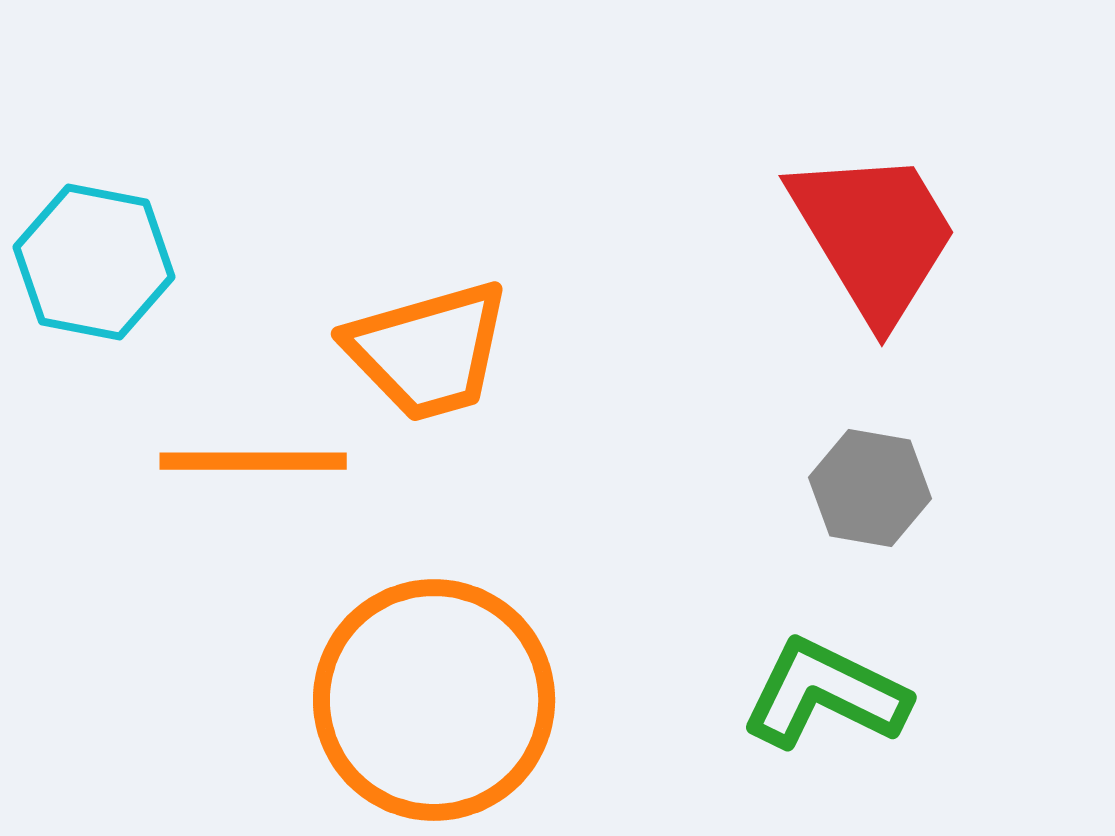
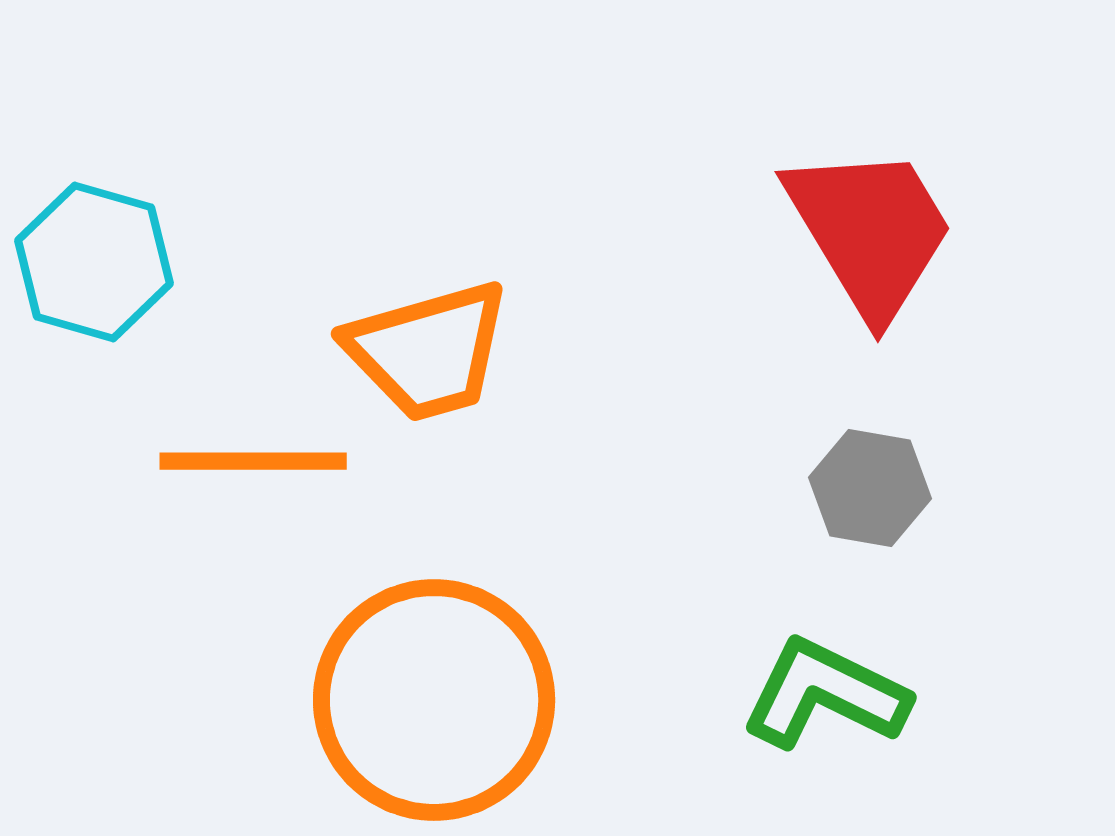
red trapezoid: moved 4 px left, 4 px up
cyan hexagon: rotated 5 degrees clockwise
